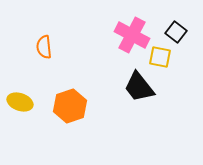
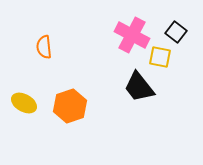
yellow ellipse: moved 4 px right, 1 px down; rotated 10 degrees clockwise
